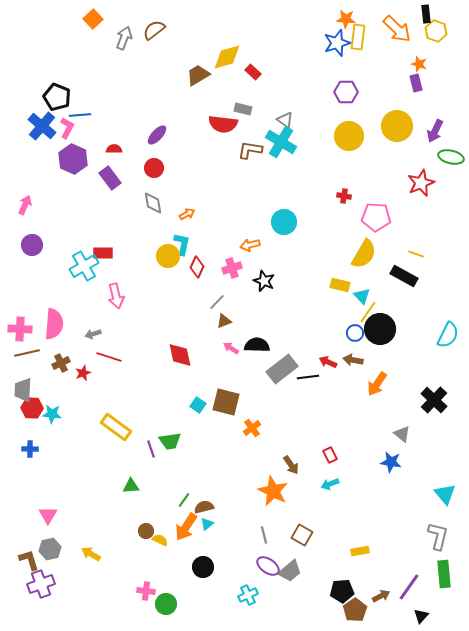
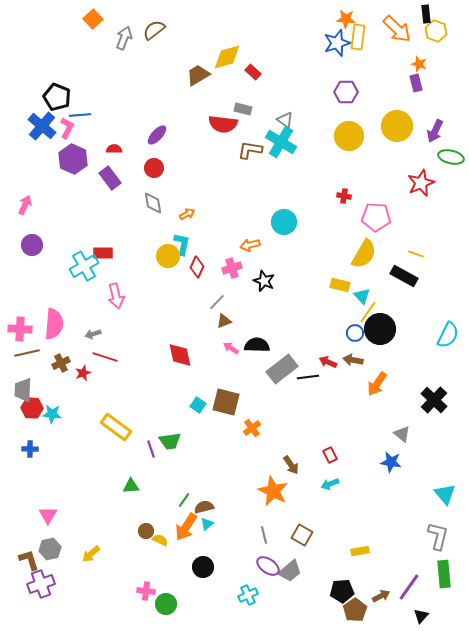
red line at (109, 357): moved 4 px left
yellow arrow at (91, 554): rotated 72 degrees counterclockwise
